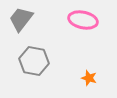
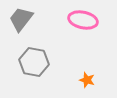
gray hexagon: moved 1 px down
orange star: moved 2 px left, 2 px down
